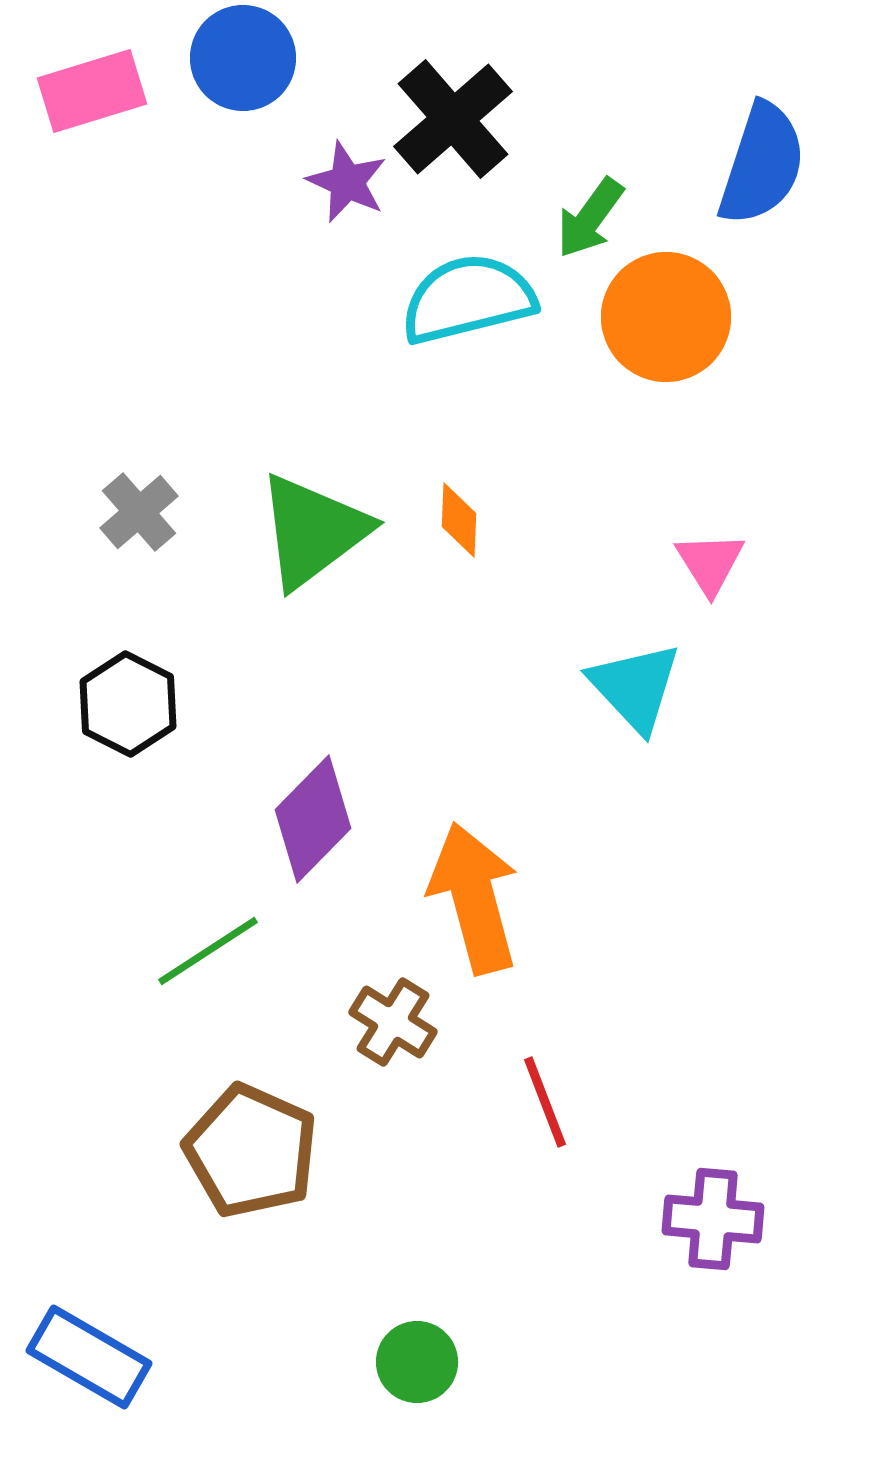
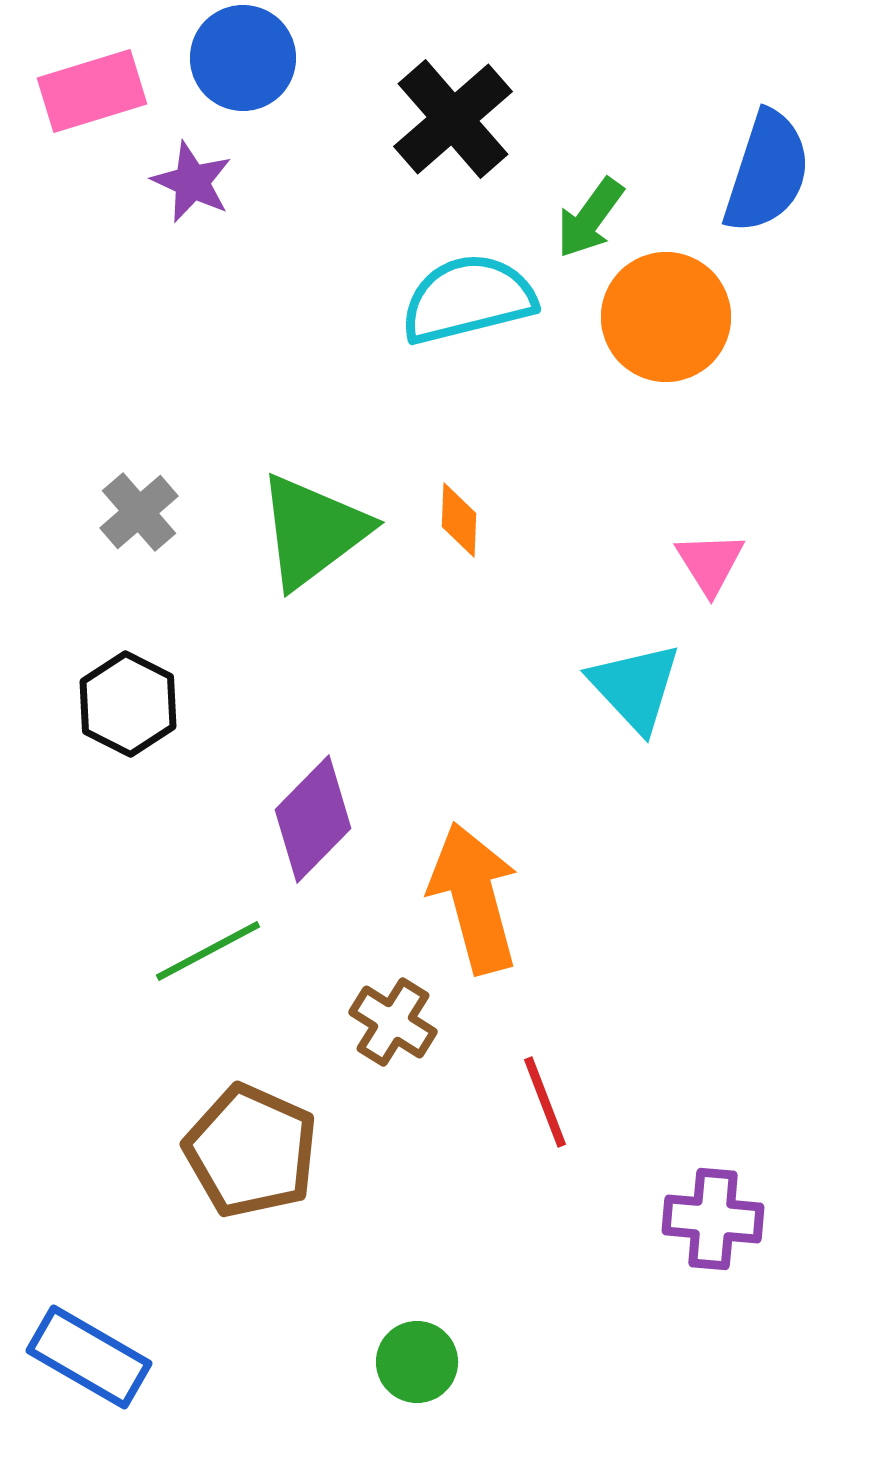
blue semicircle: moved 5 px right, 8 px down
purple star: moved 155 px left
green line: rotated 5 degrees clockwise
